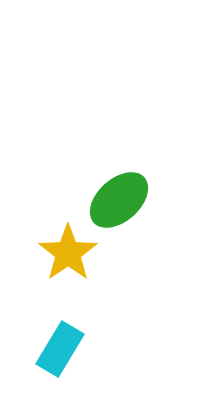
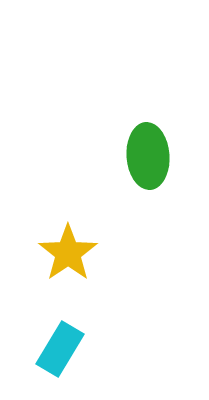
green ellipse: moved 29 px right, 44 px up; rotated 52 degrees counterclockwise
